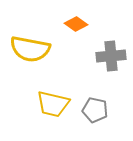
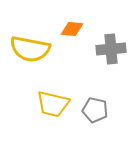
orange diamond: moved 4 px left, 5 px down; rotated 30 degrees counterclockwise
gray cross: moved 7 px up
